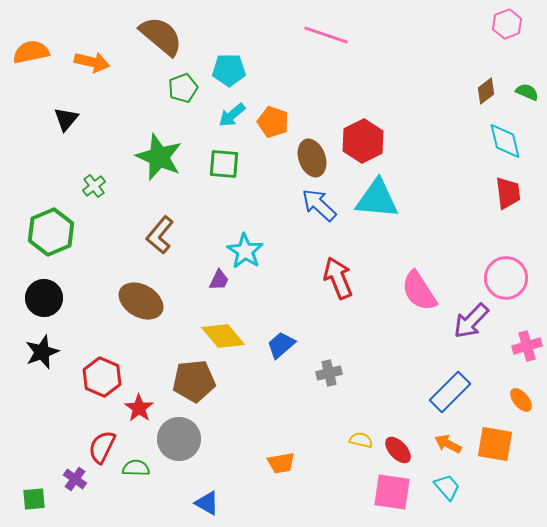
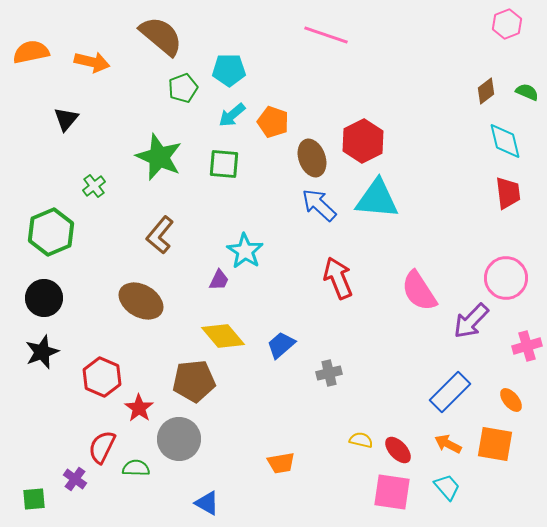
orange ellipse at (521, 400): moved 10 px left
